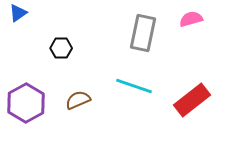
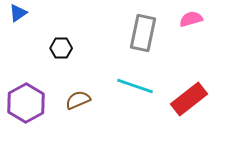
cyan line: moved 1 px right
red rectangle: moved 3 px left, 1 px up
